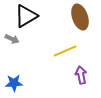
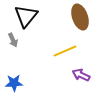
black triangle: rotated 20 degrees counterclockwise
gray arrow: moved 1 px right, 1 px down; rotated 40 degrees clockwise
purple arrow: rotated 54 degrees counterclockwise
